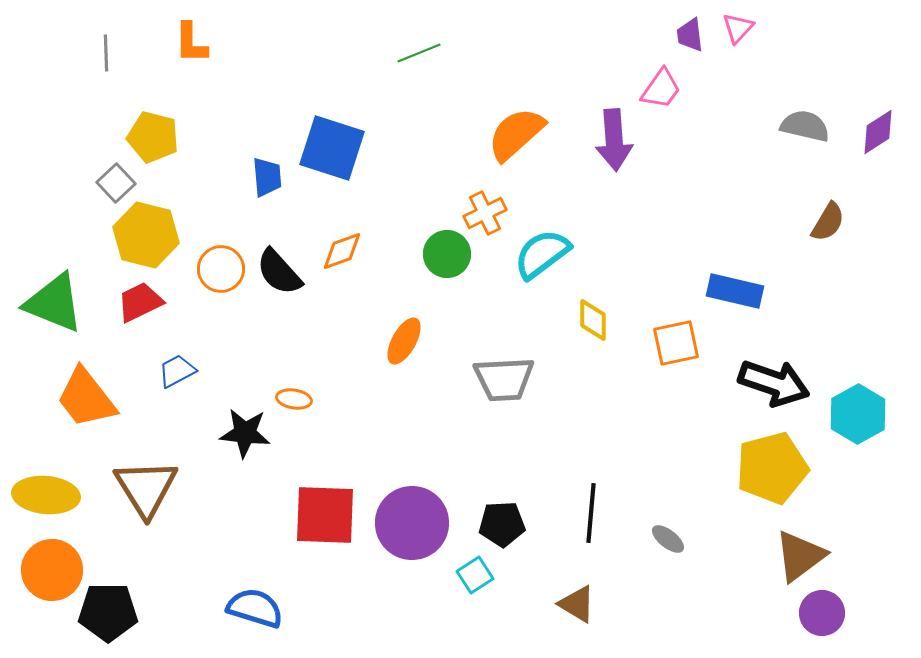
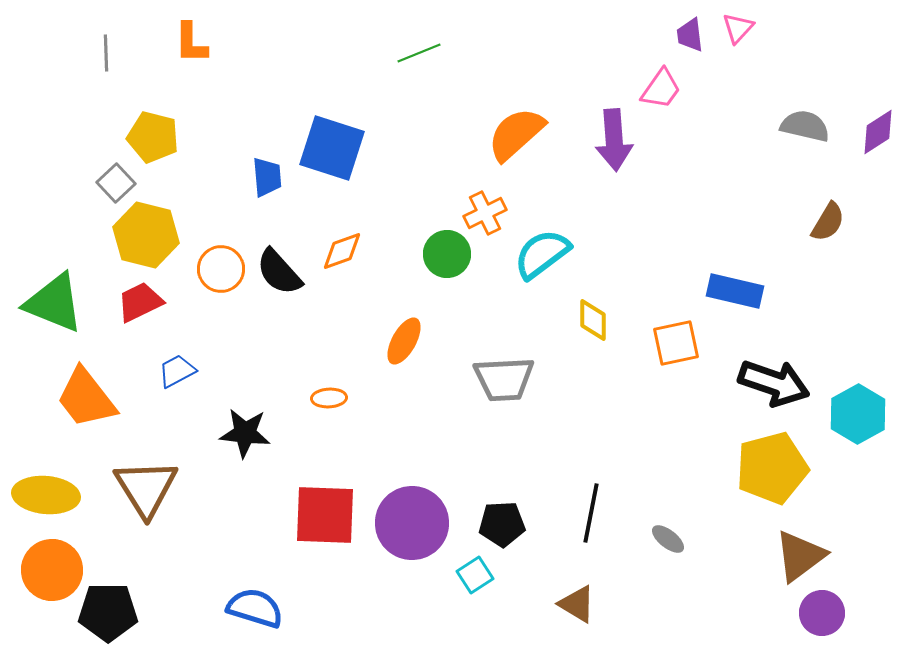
orange ellipse at (294, 399): moved 35 px right, 1 px up; rotated 12 degrees counterclockwise
black line at (591, 513): rotated 6 degrees clockwise
